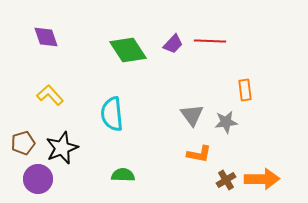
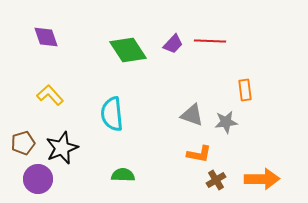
gray triangle: rotated 35 degrees counterclockwise
brown cross: moved 10 px left
